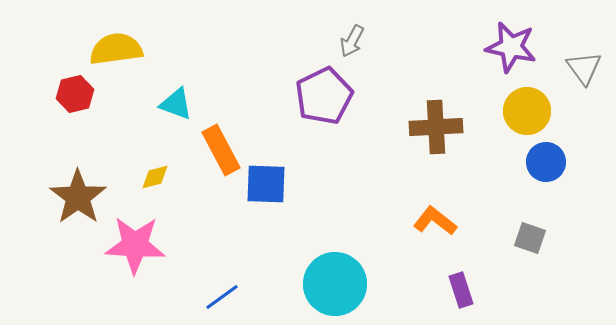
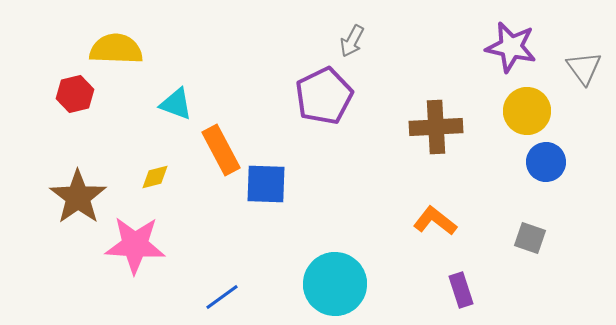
yellow semicircle: rotated 10 degrees clockwise
